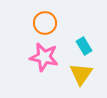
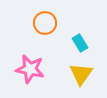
cyan rectangle: moved 4 px left, 3 px up
pink star: moved 14 px left, 12 px down
